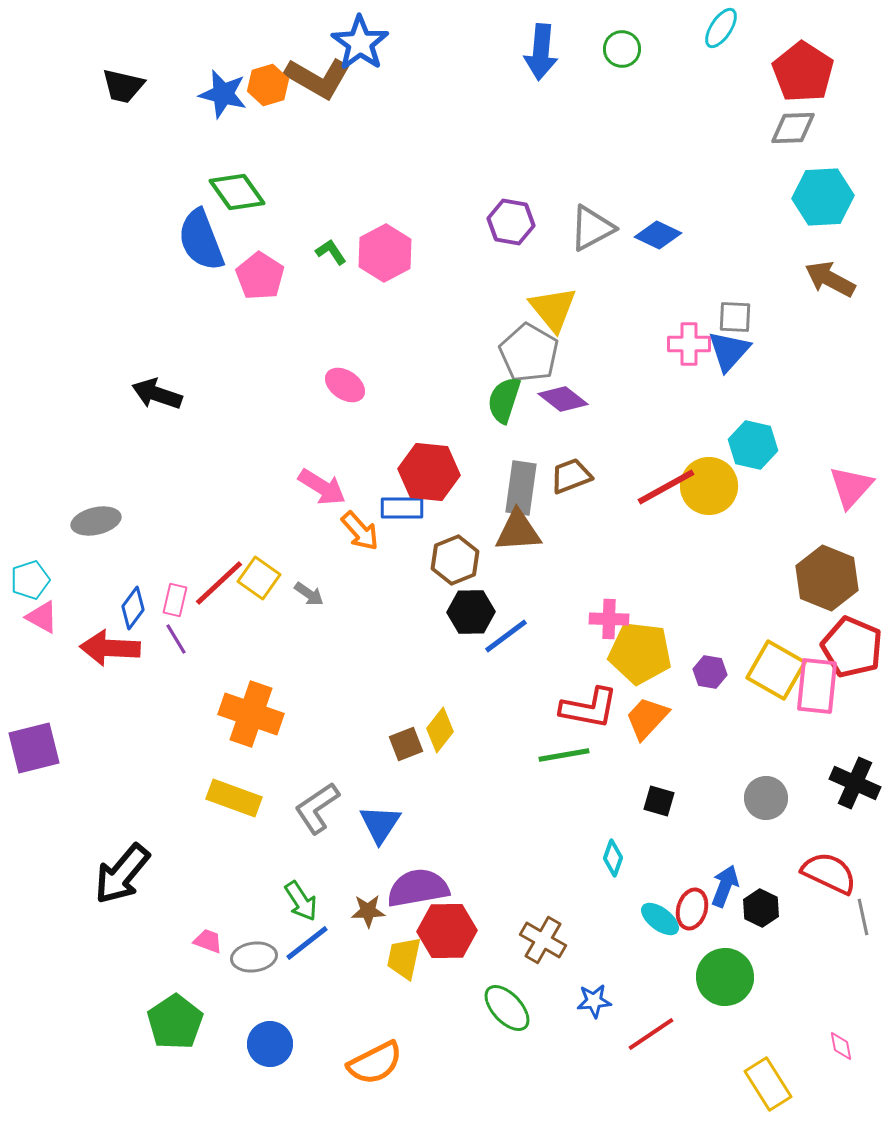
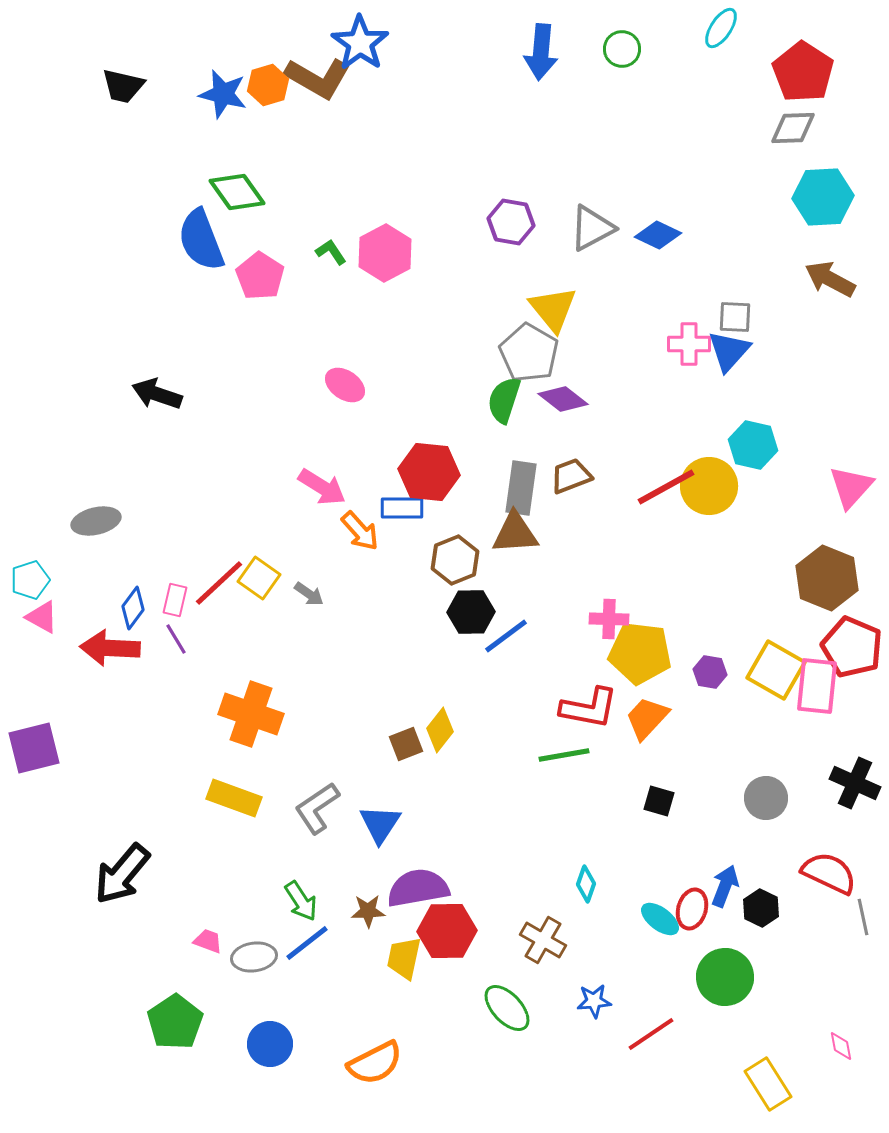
brown triangle at (518, 531): moved 3 px left, 2 px down
cyan diamond at (613, 858): moved 27 px left, 26 px down
